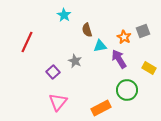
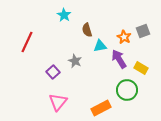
yellow rectangle: moved 8 px left
